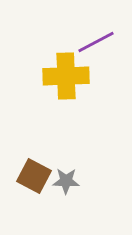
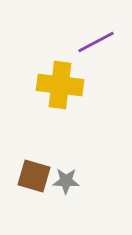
yellow cross: moved 6 px left, 9 px down; rotated 9 degrees clockwise
brown square: rotated 12 degrees counterclockwise
